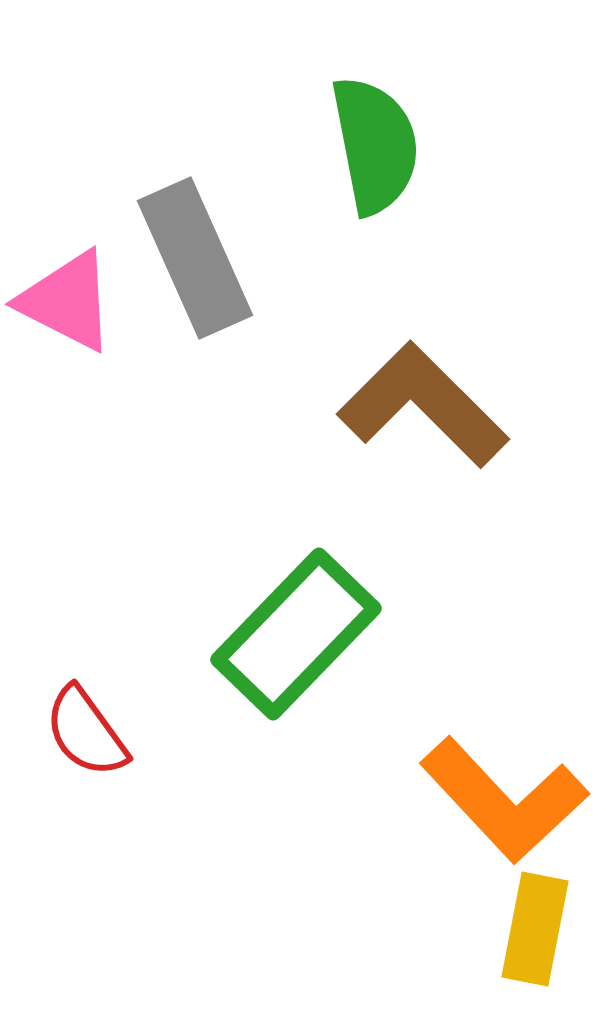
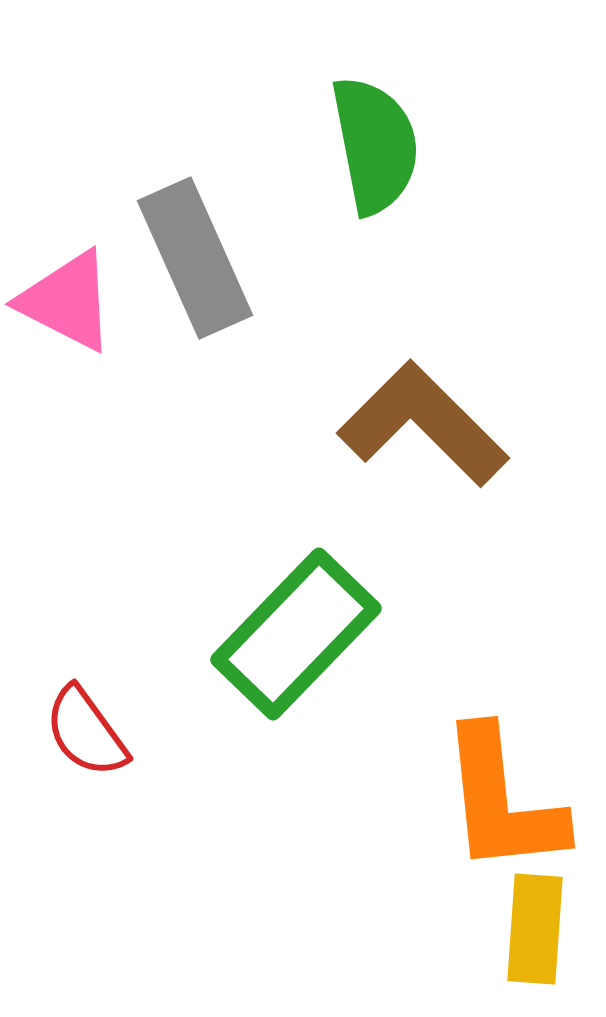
brown L-shape: moved 19 px down
orange L-shape: moved 2 px left, 1 px down; rotated 37 degrees clockwise
yellow rectangle: rotated 7 degrees counterclockwise
